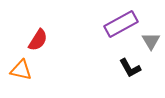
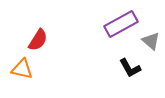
gray triangle: rotated 18 degrees counterclockwise
orange triangle: moved 1 px right, 1 px up
